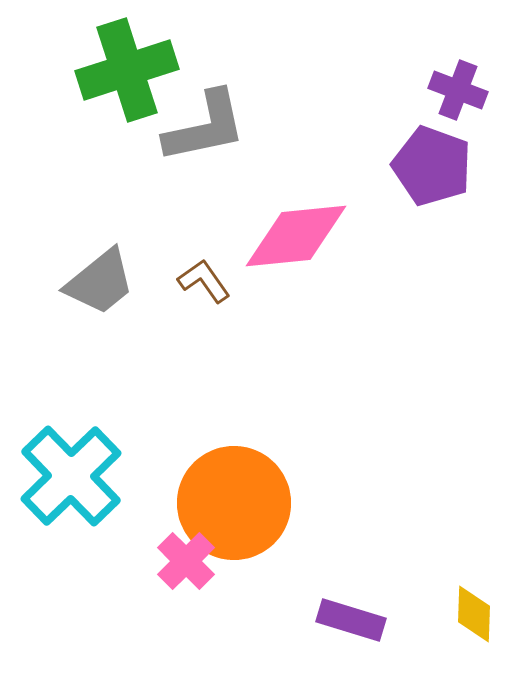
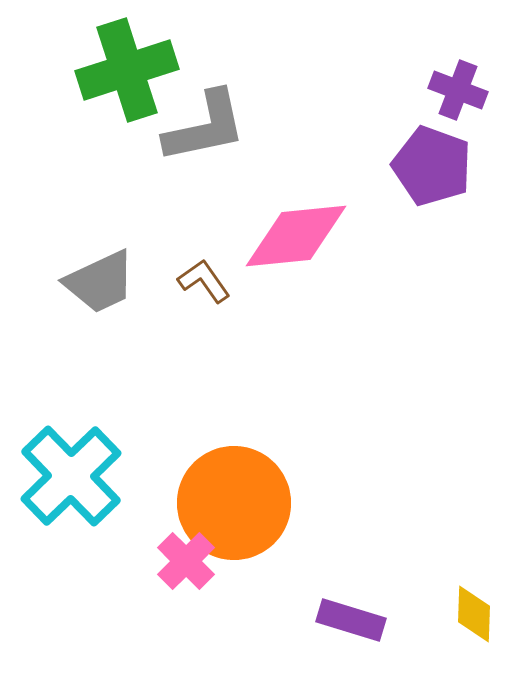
gray trapezoid: rotated 14 degrees clockwise
